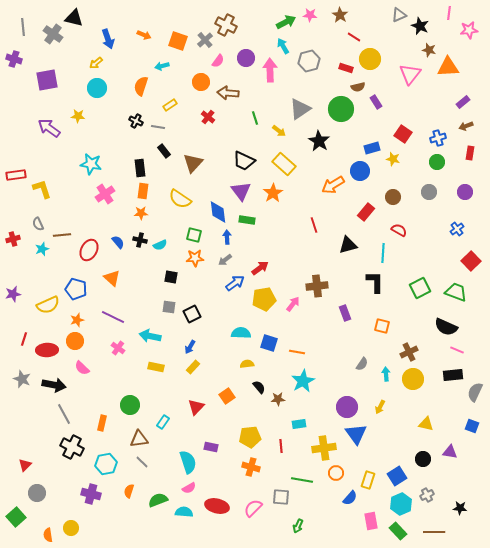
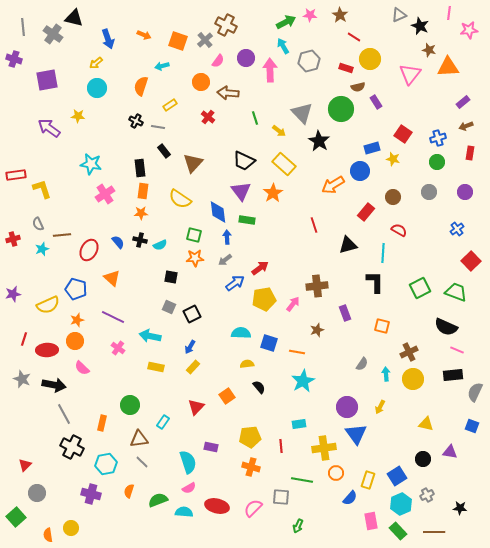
gray triangle at (300, 109): moved 2 px right, 4 px down; rotated 40 degrees counterclockwise
gray square at (169, 307): rotated 16 degrees clockwise
brown star at (278, 399): moved 39 px right, 69 px up; rotated 16 degrees counterclockwise
